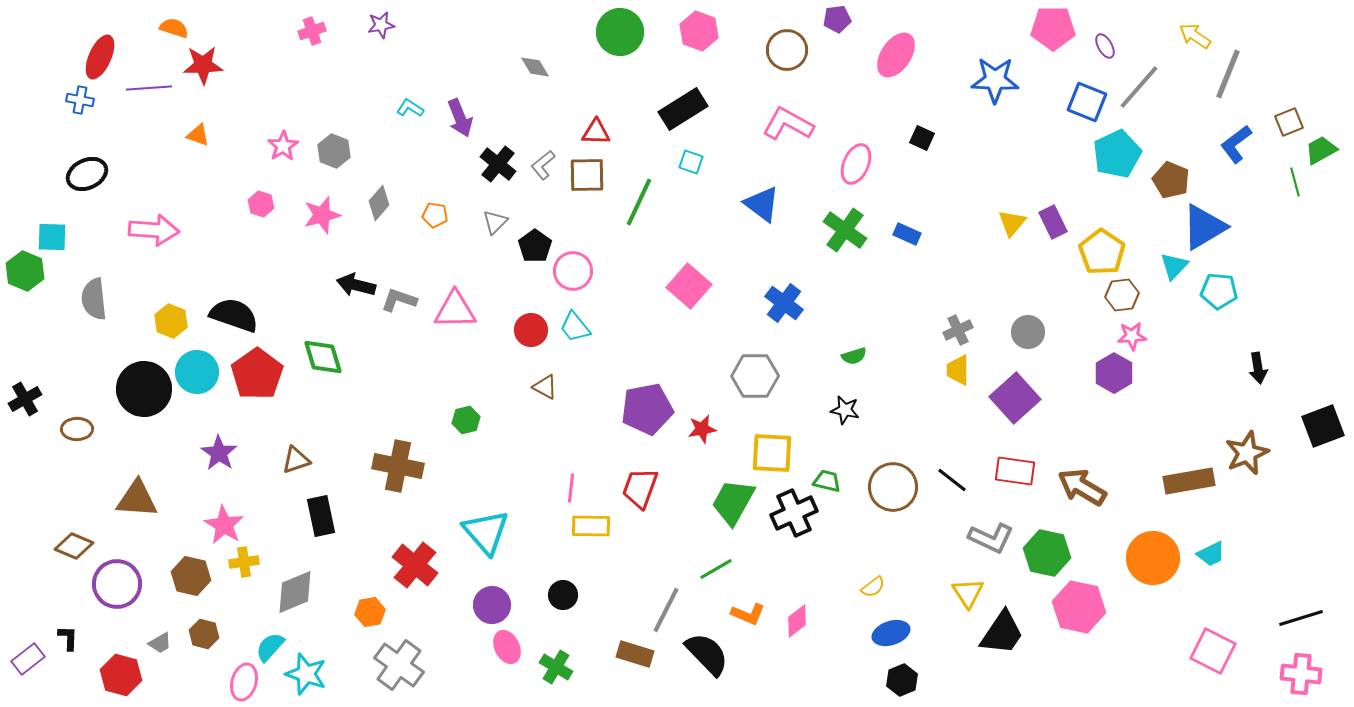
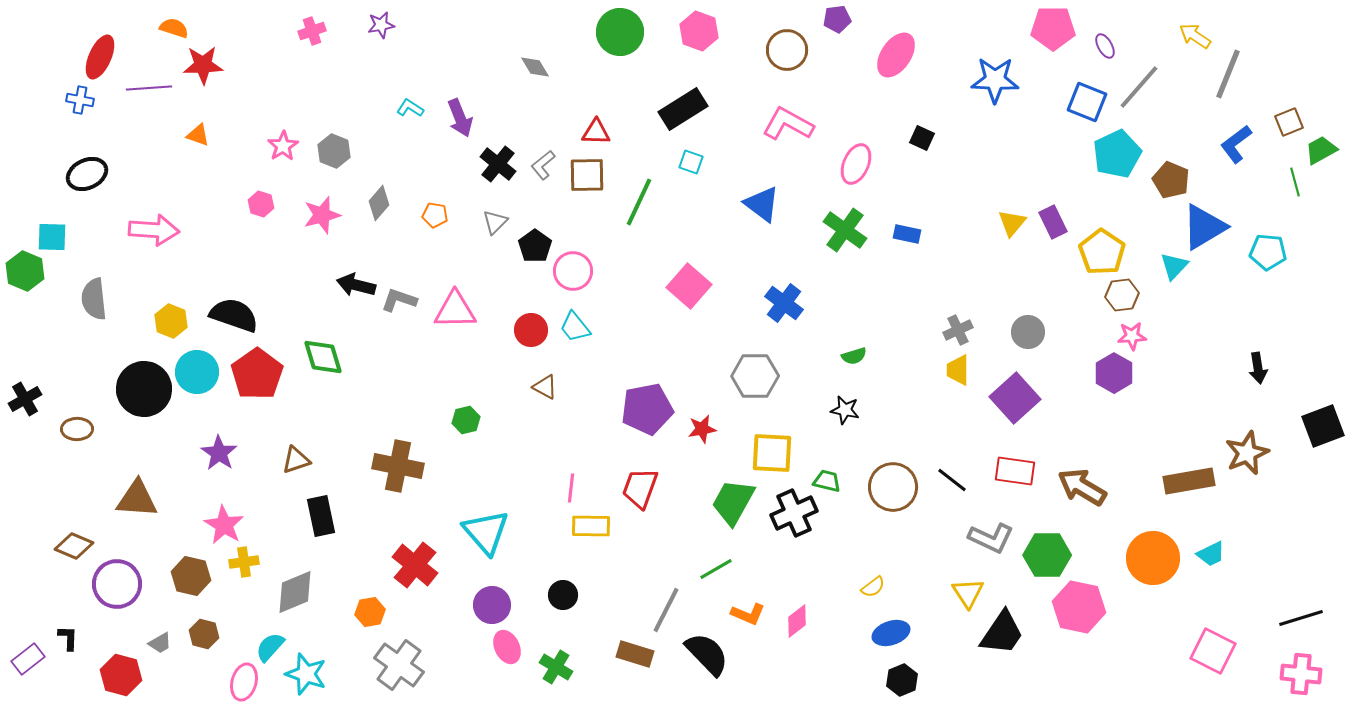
blue rectangle at (907, 234): rotated 12 degrees counterclockwise
cyan pentagon at (1219, 291): moved 49 px right, 39 px up
green hexagon at (1047, 553): moved 2 px down; rotated 12 degrees counterclockwise
